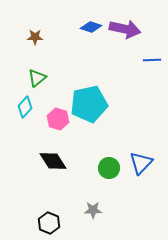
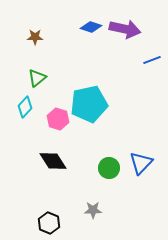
blue line: rotated 18 degrees counterclockwise
